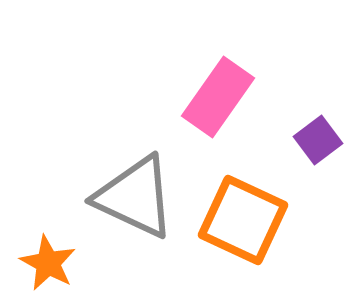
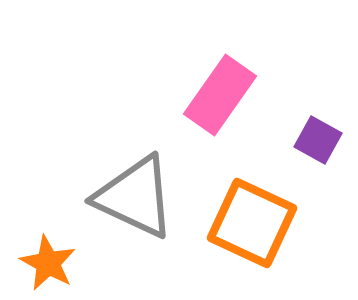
pink rectangle: moved 2 px right, 2 px up
purple square: rotated 24 degrees counterclockwise
orange square: moved 9 px right, 3 px down
